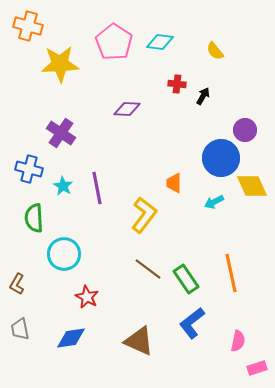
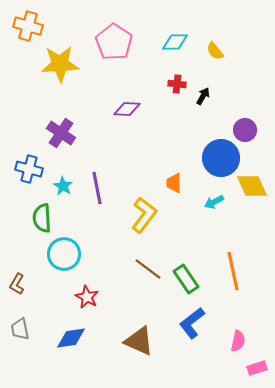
cyan diamond: moved 15 px right; rotated 8 degrees counterclockwise
green semicircle: moved 8 px right
orange line: moved 2 px right, 2 px up
